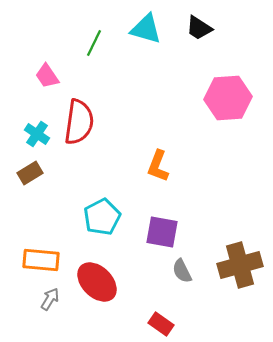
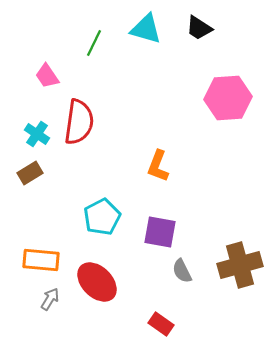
purple square: moved 2 px left
